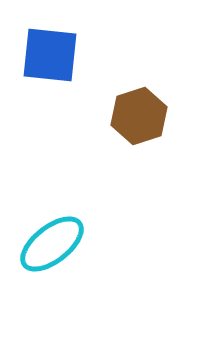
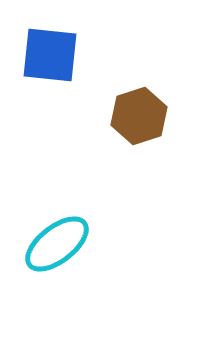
cyan ellipse: moved 5 px right
